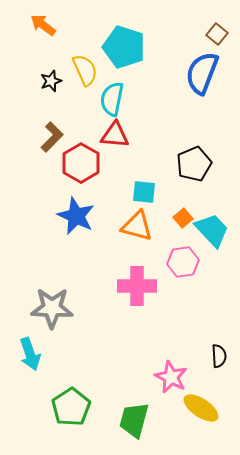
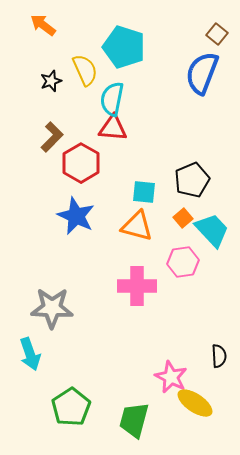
red triangle: moved 2 px left, 7 px up
black pentagon: moved 2 px left, 16 px down
yellow ellipse: moved 6 px left, 5 px up
